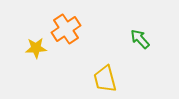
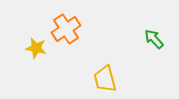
green arrow: moved 14 px right
yellow star: rotated 15 degrees clockwise
